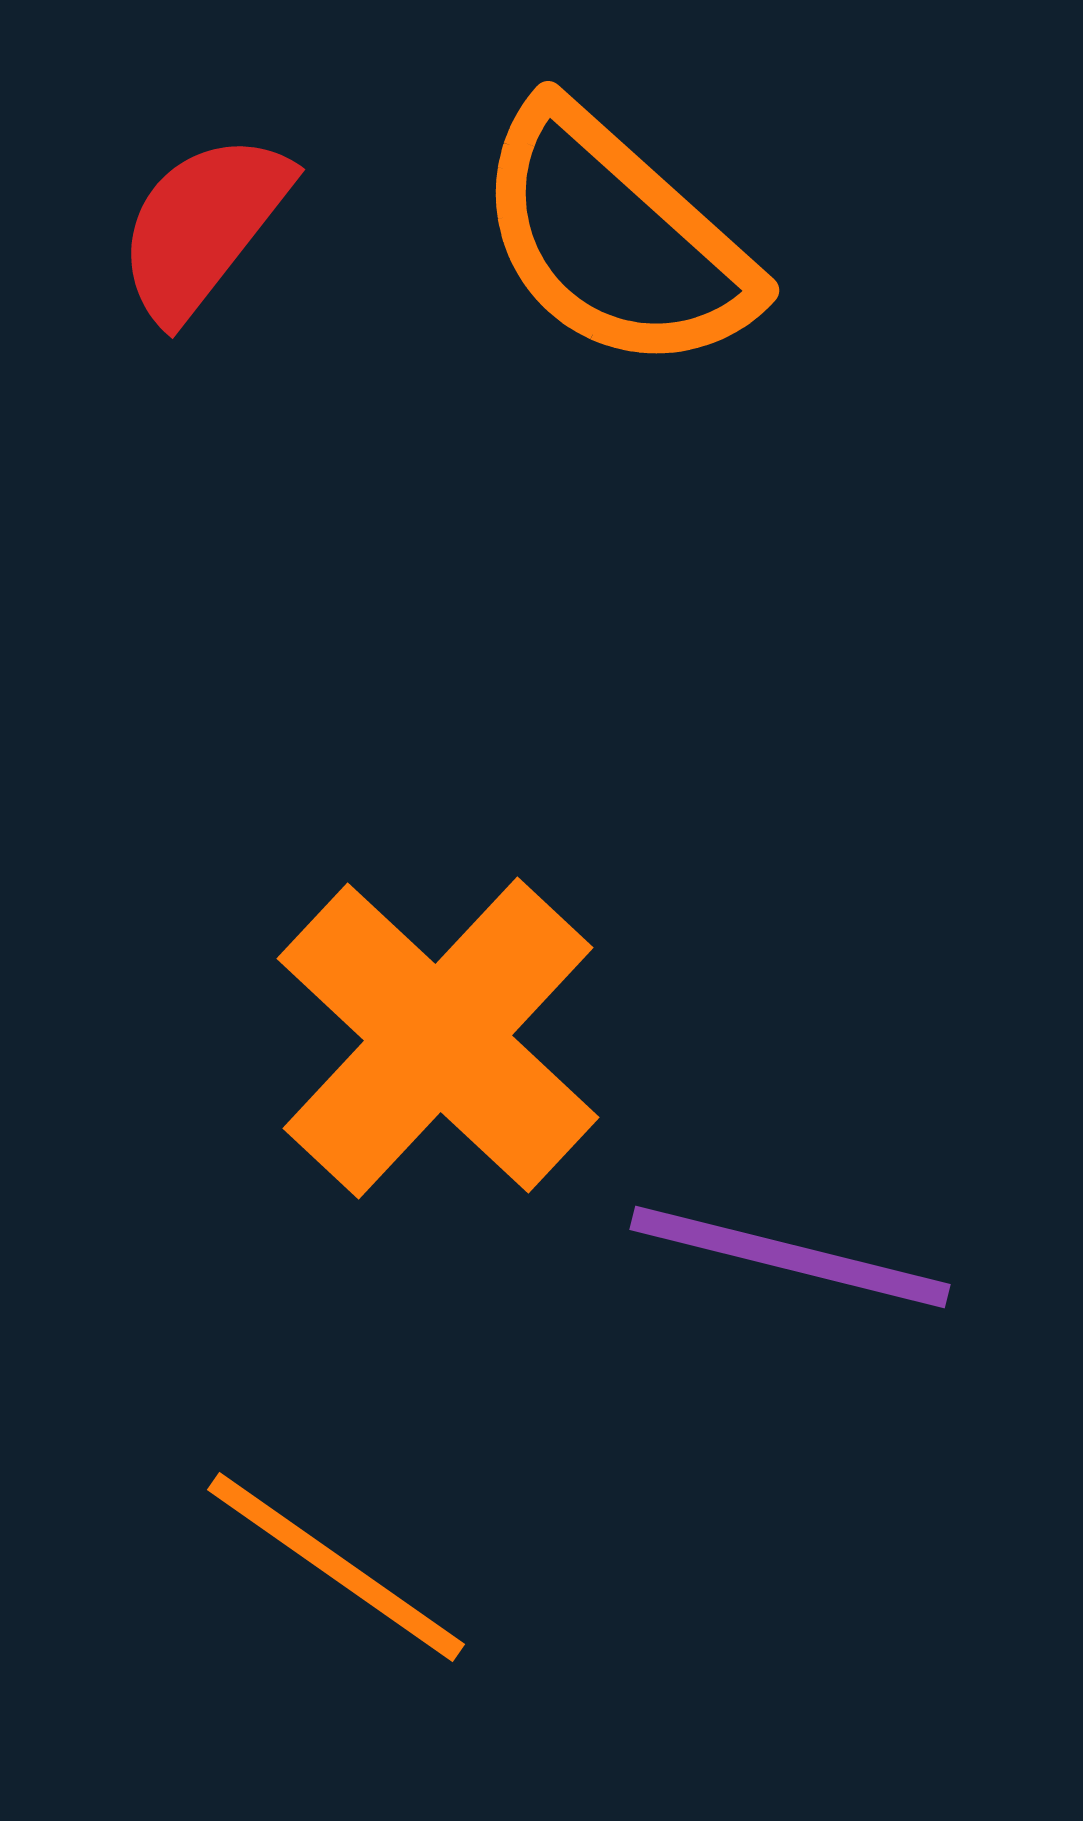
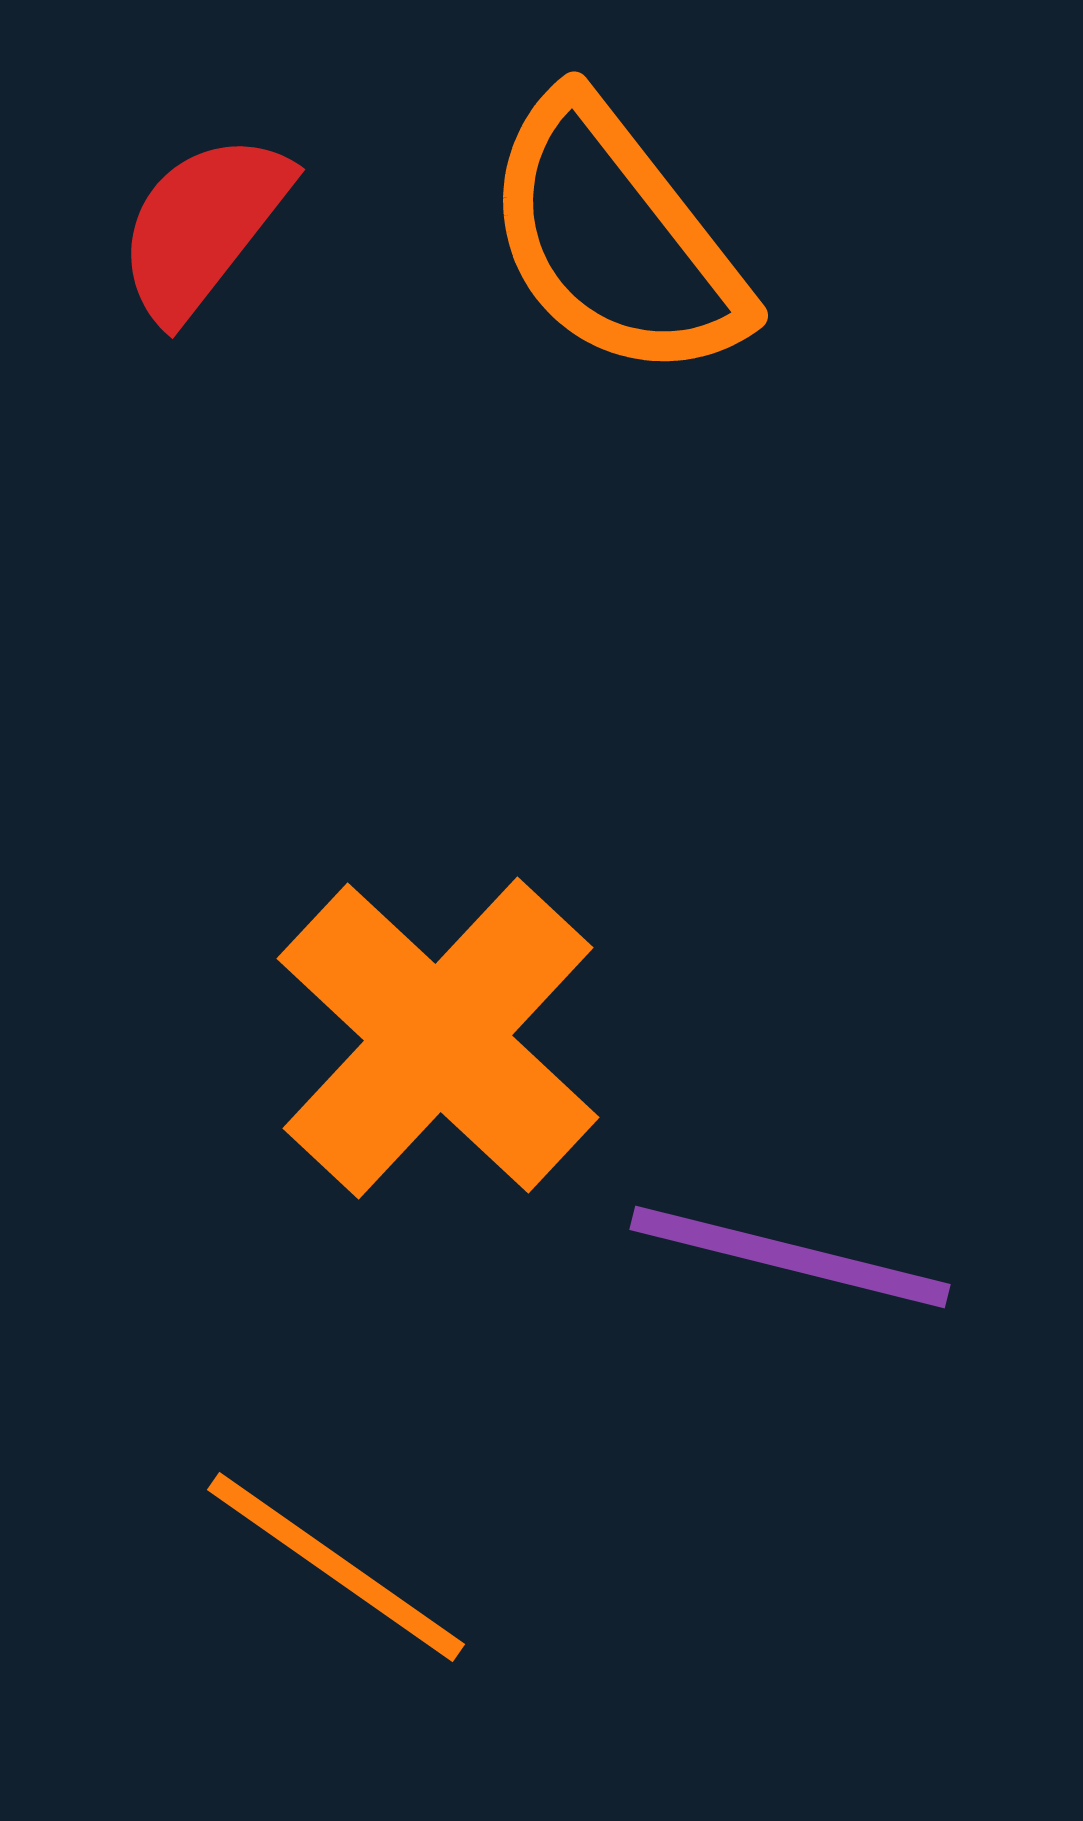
orange semicircle: rotated 10 degrees clockwise
